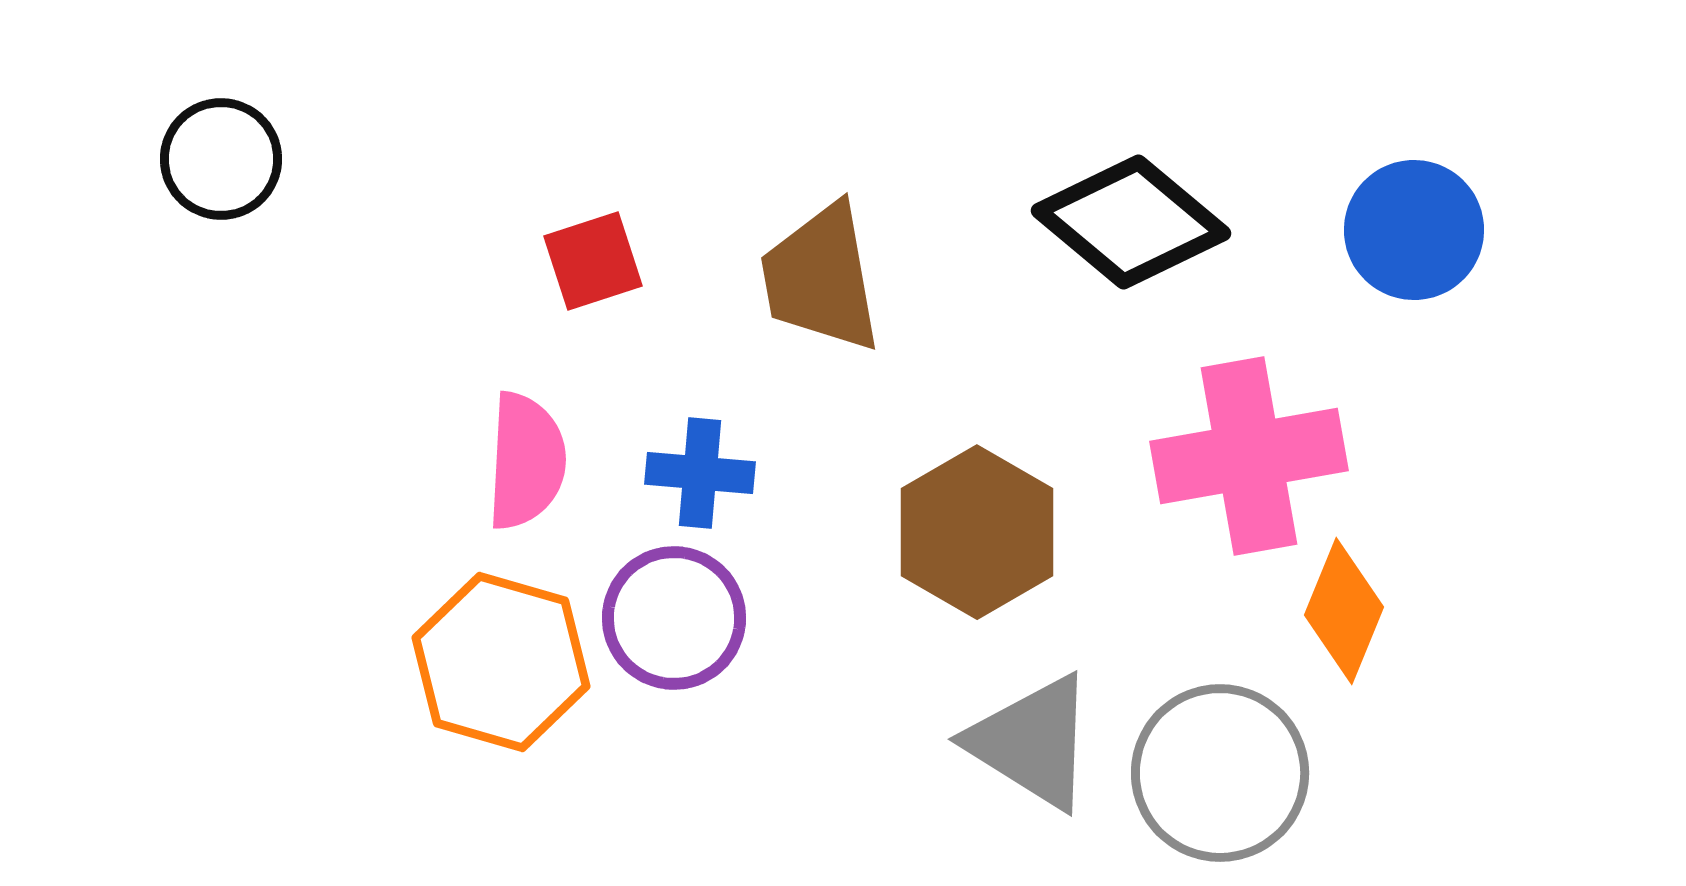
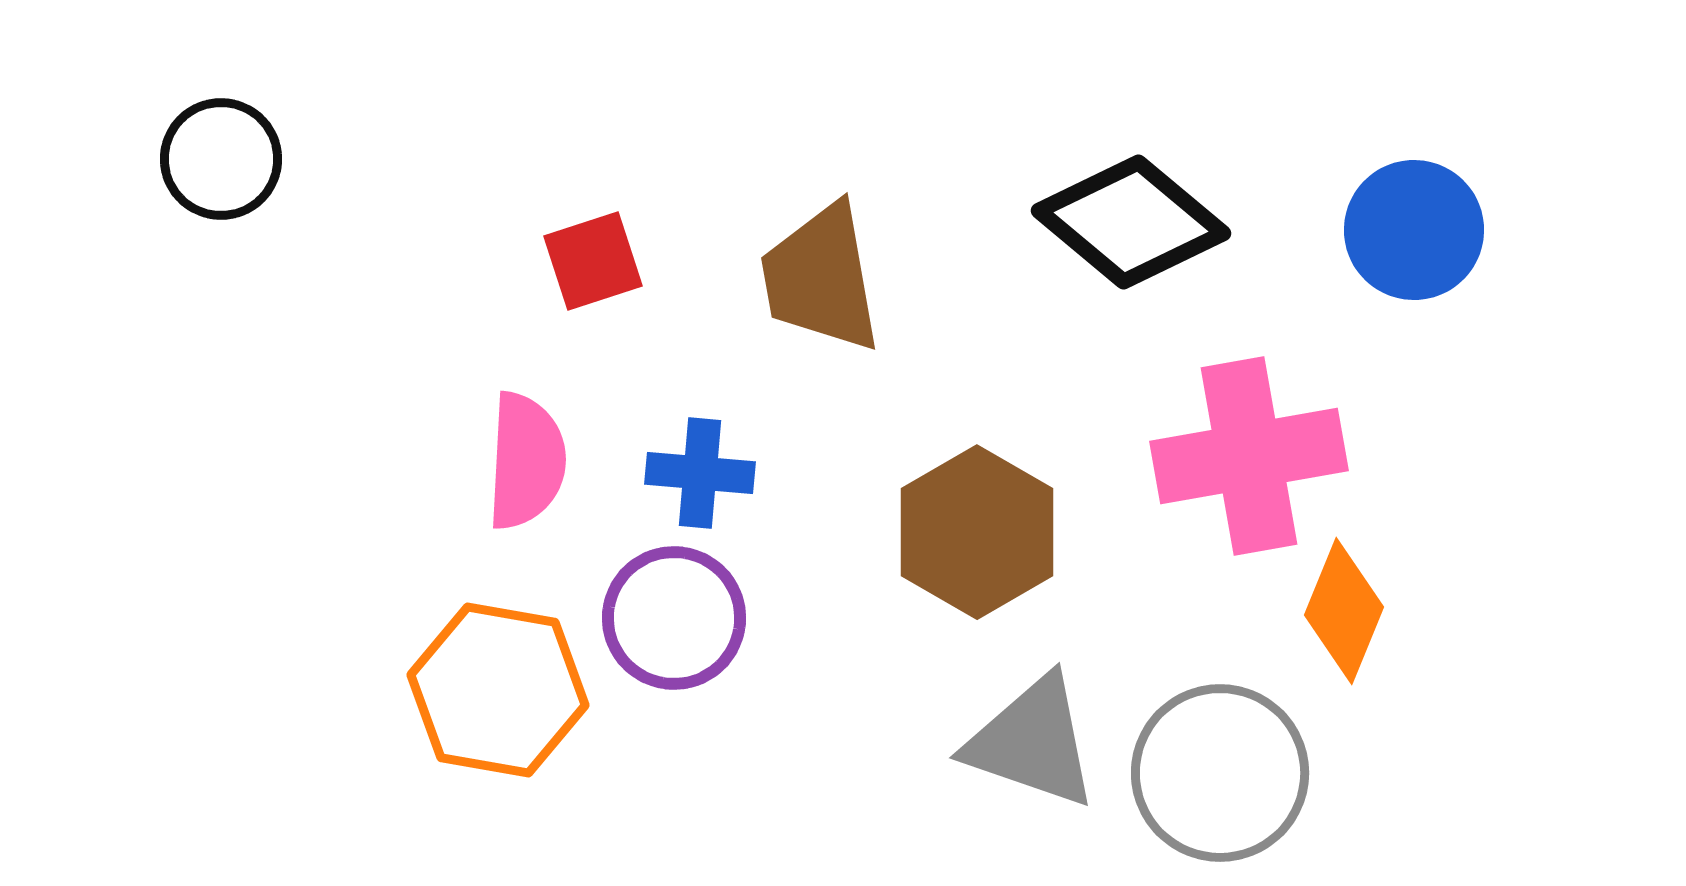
orange hexagon: moved 3 px left, 28 px down; rotated 6 degrees counterclockwise
gray triangle: rotated 13 degrees counterclockwise
